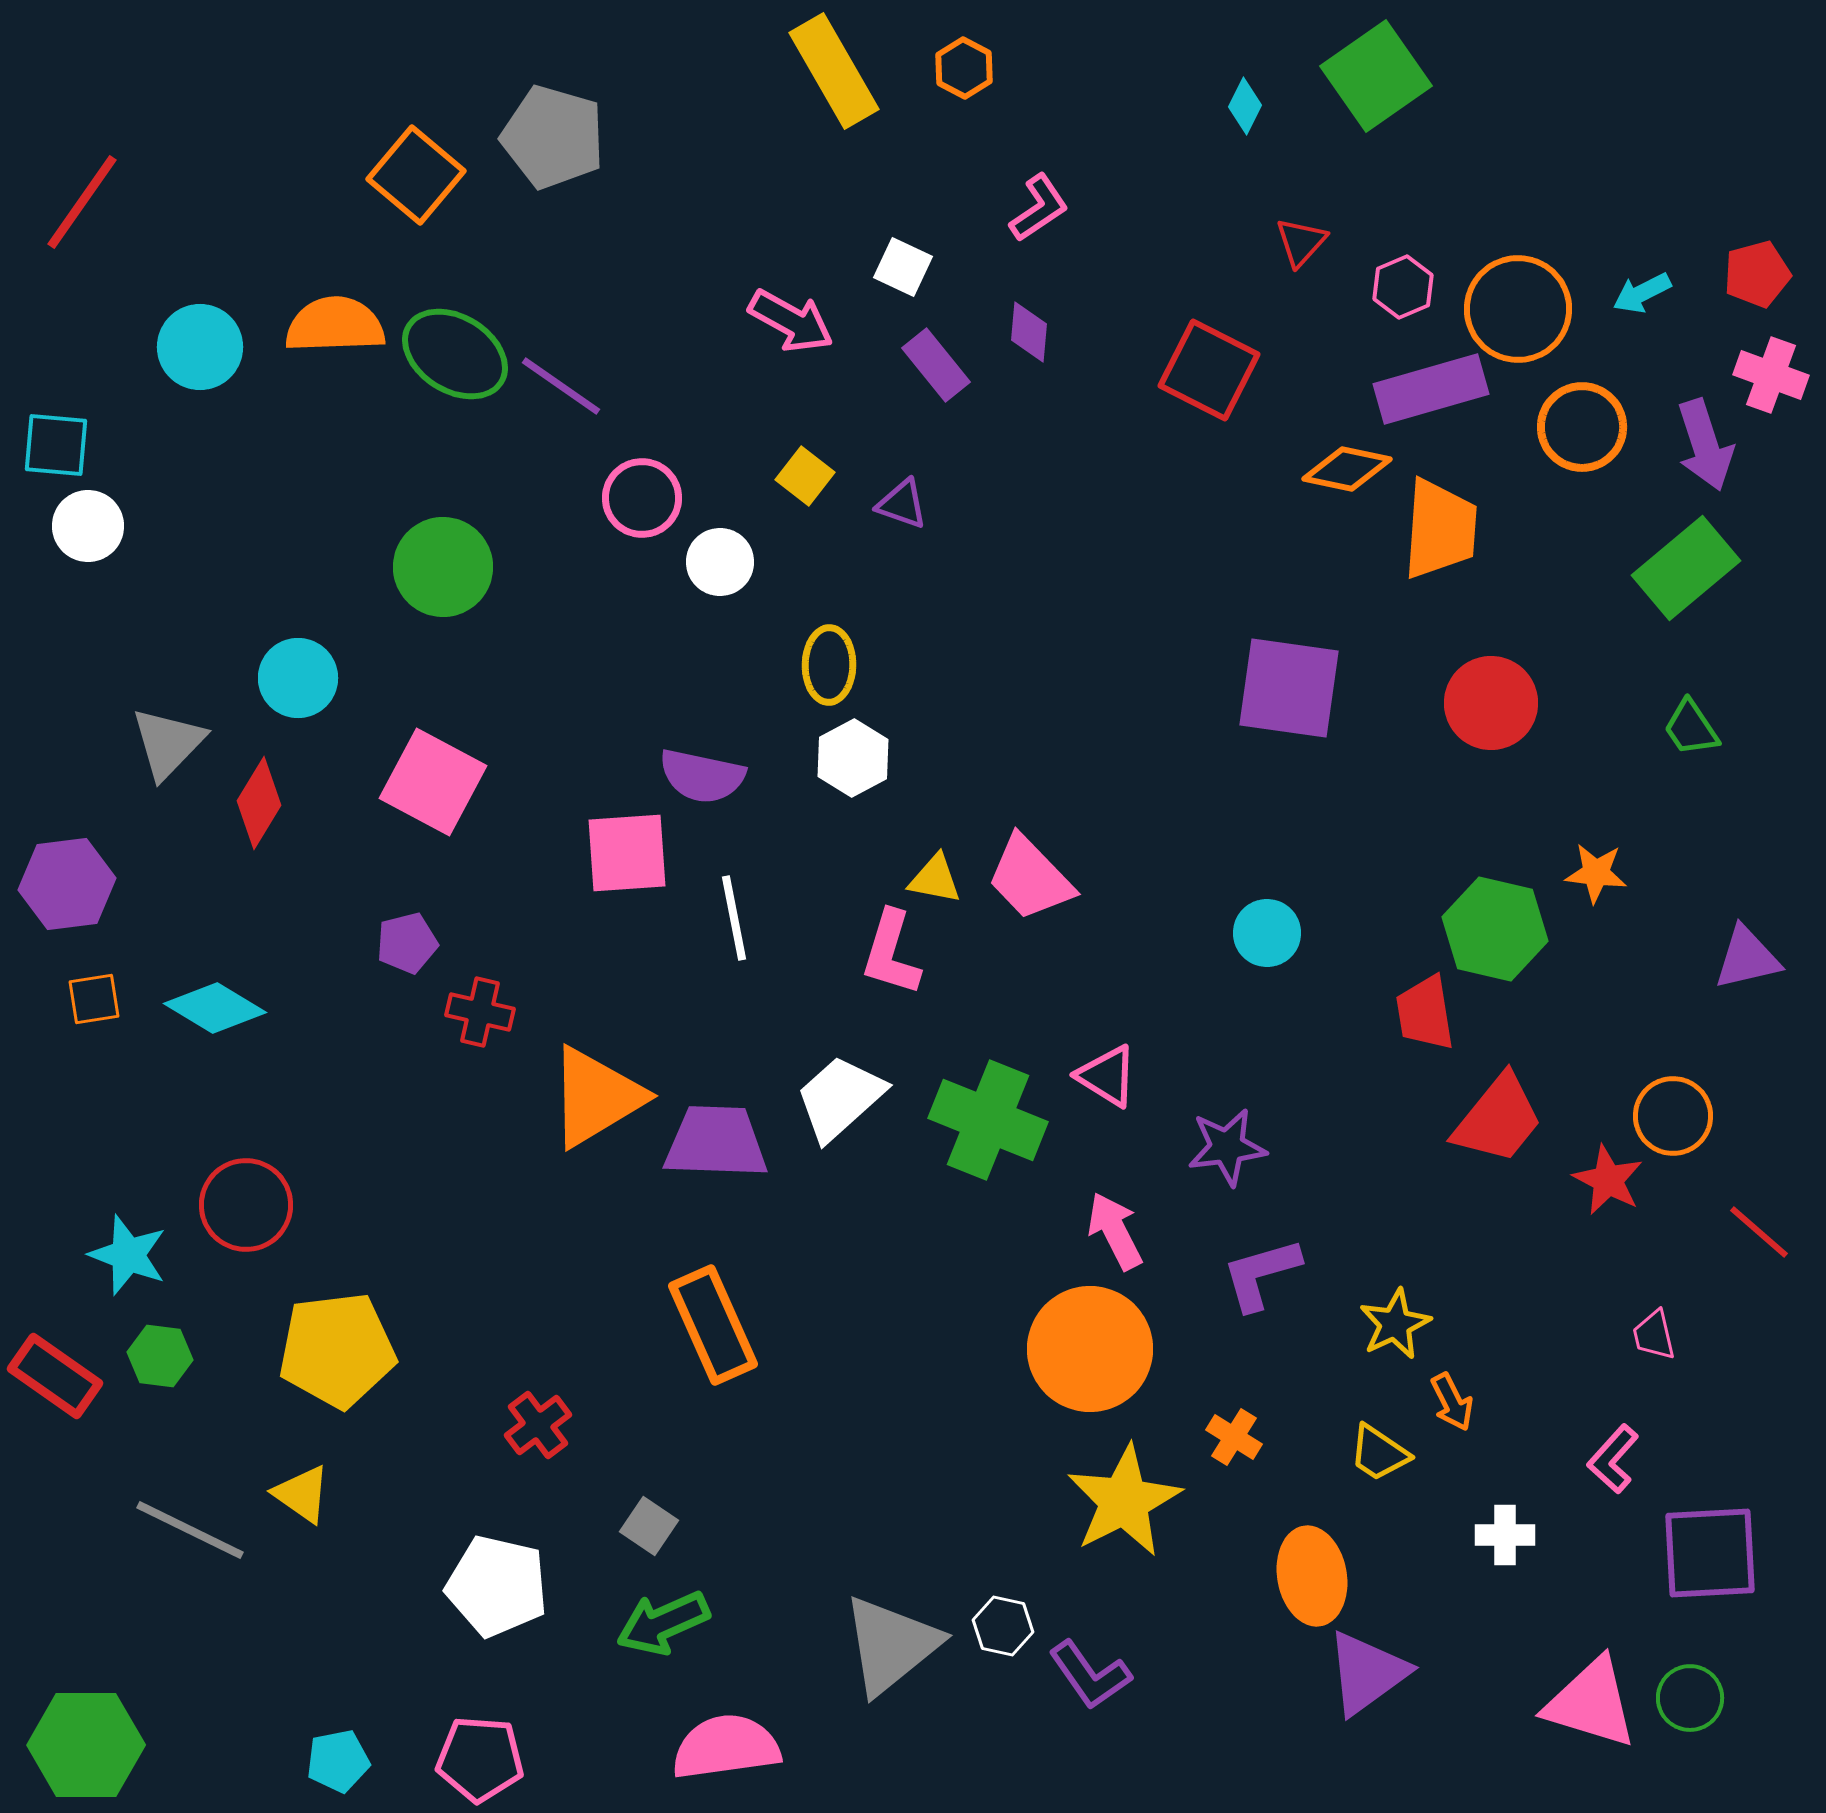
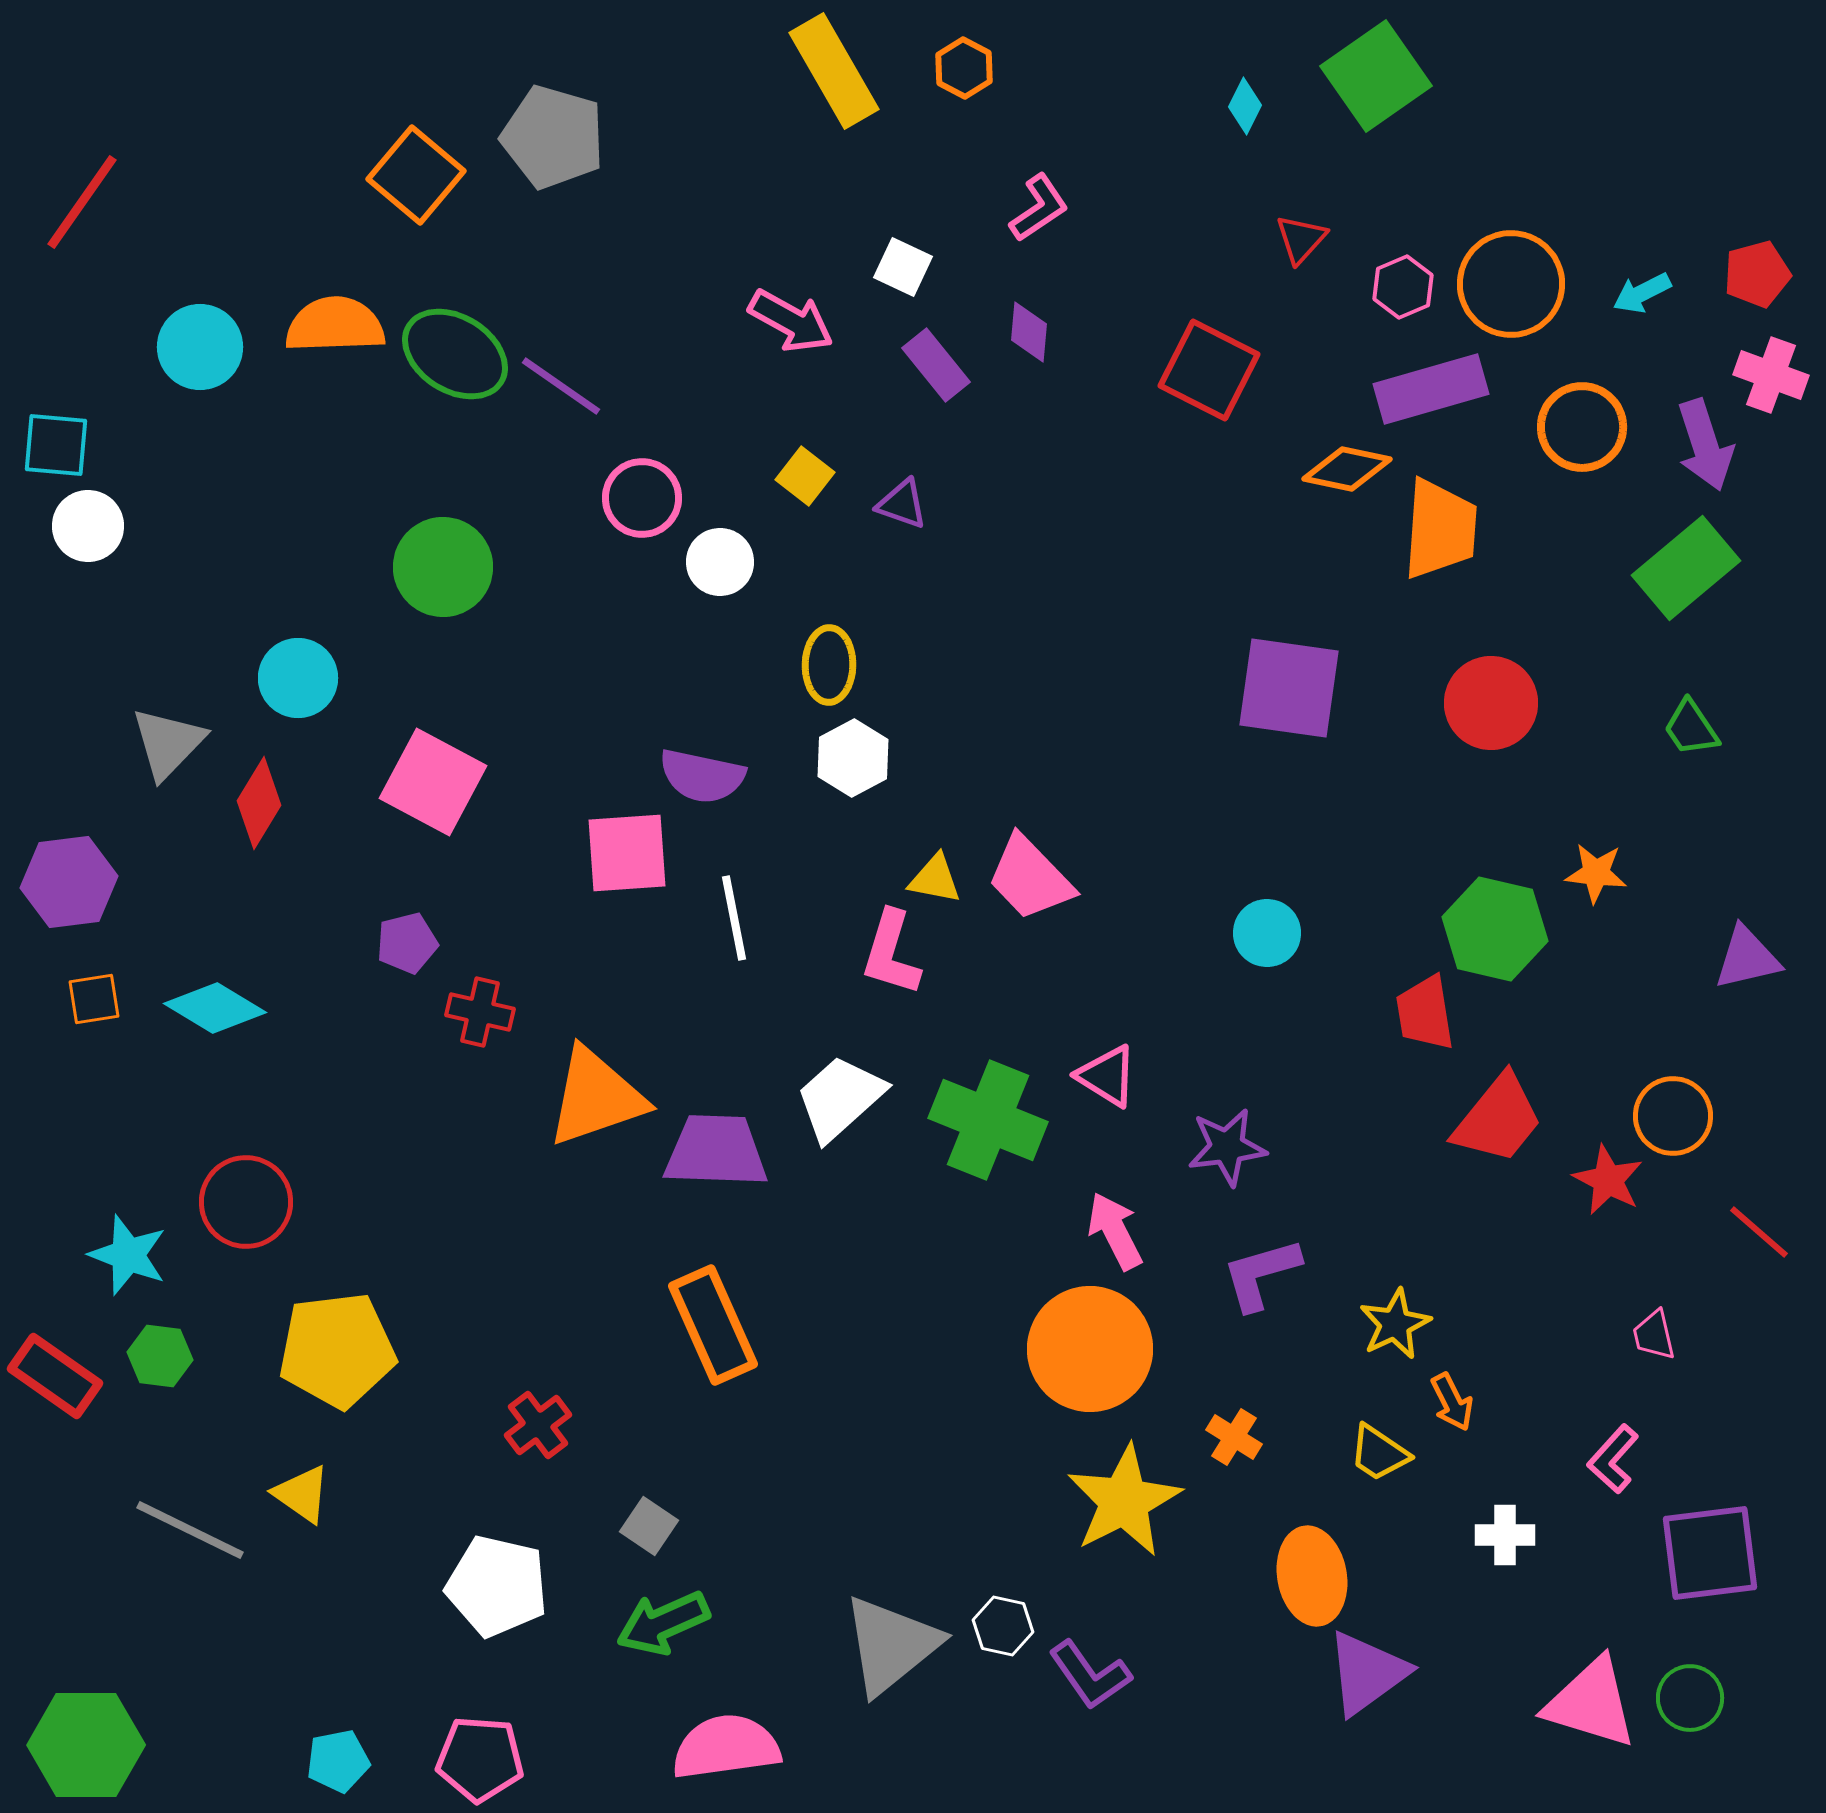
red triangle at (1301, 242): moved 3 px up
orange circle at (1518, 309): moved 7 px left, 25 px up
purple hexagon at (67, 884): moved 2 px right, 2 px up
orange triangle at (596, 1097): rotated 12 degrees clockwise
purple trapezoid at (716, 1142): moved 9 px down
red circle at (246, 1205): moved 3 px up
purple square at (1710, 1553): rotated 4 degrees counterclockwise
